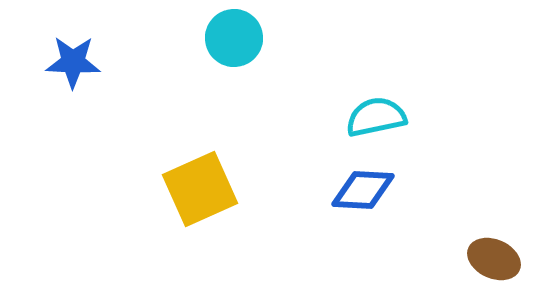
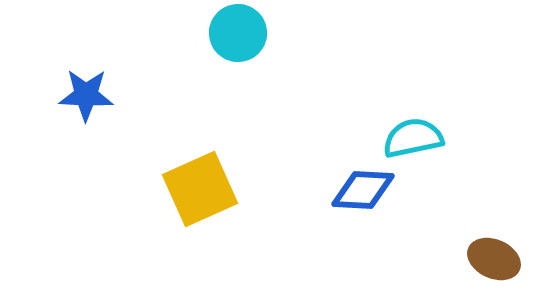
cyan circle: moved 4 px right, 5 px up
blue star: moved 13 px right, 33 px down
cyan semicircle: moved 37 px right, 21 px down
